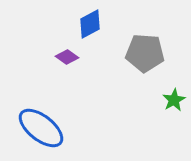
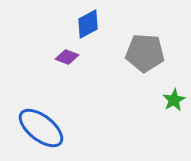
blue diamond: moved 2 px left
purple diamond: rotated 15 degrees counterclockwise
